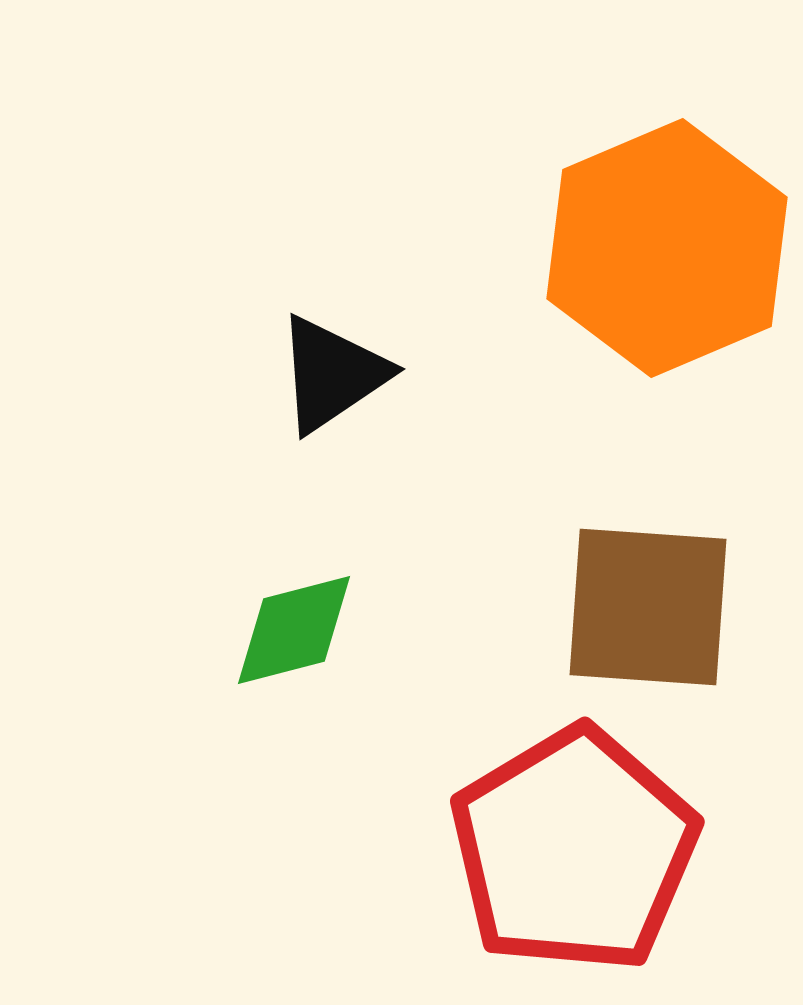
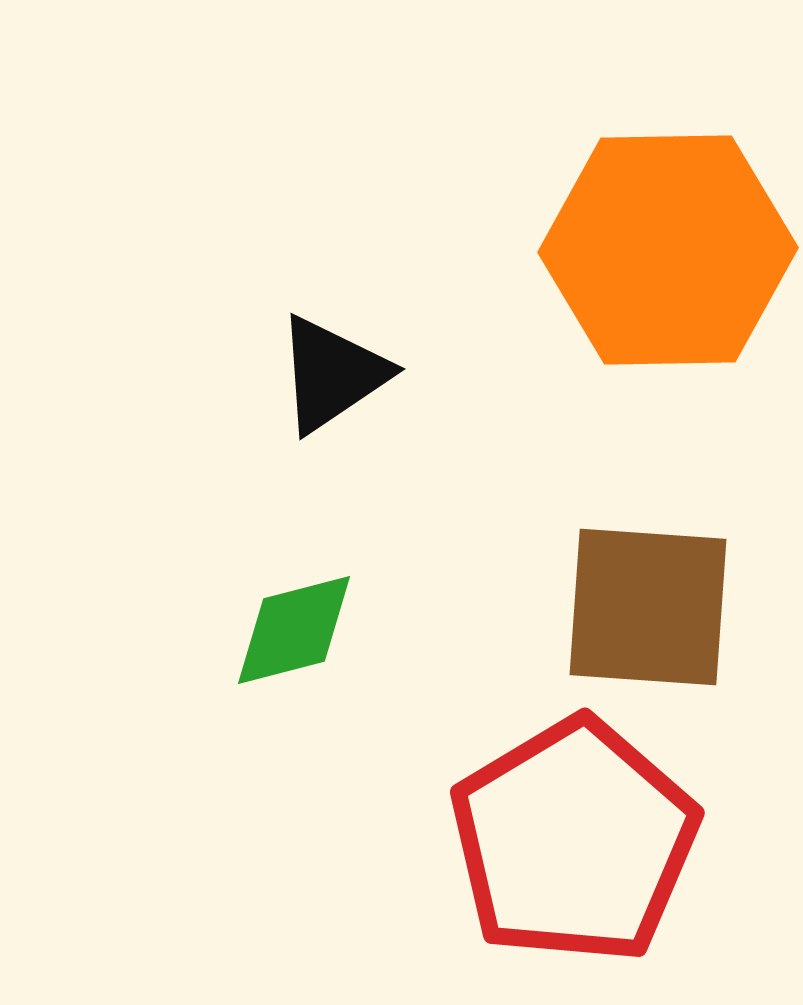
orange hexagon: moved 1 px right, 2 px down; rotated 22 degrees clockwise
red pentagon: moved 9 px up
